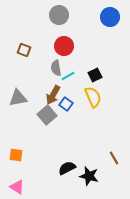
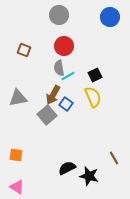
gray semicircle: moved 3 px right
